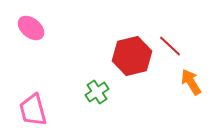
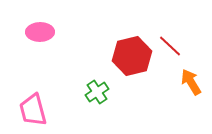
pink ellipse: moved 9 px right, 4 px down; rotated 40 degrees counterclockwise
